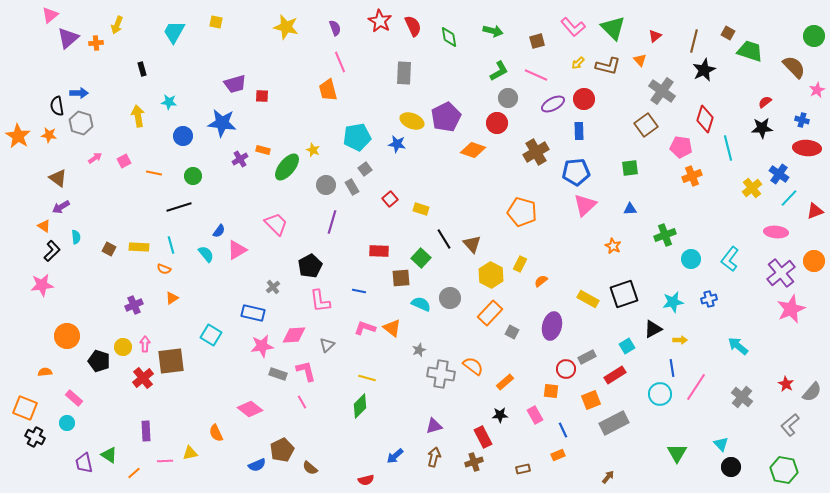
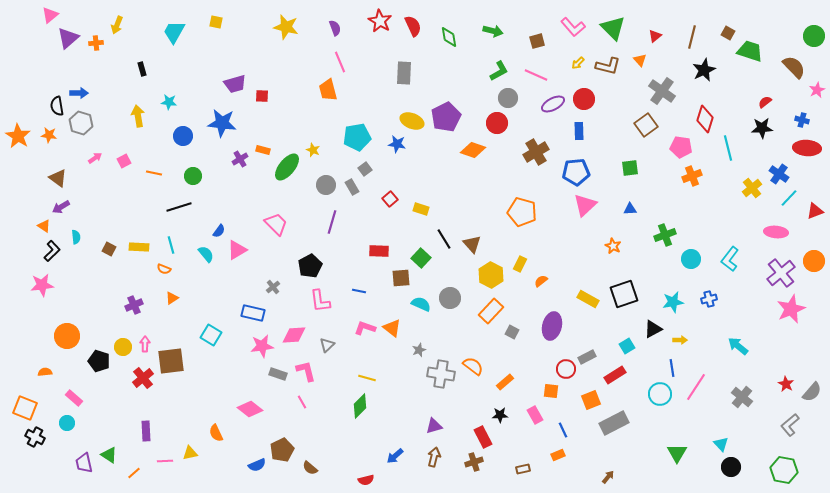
brown line at (694, 41): moved 2 px left, 4 px up
orange rectangle at (490, 313): moved 1 px right, 2 px up
